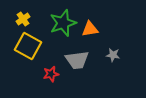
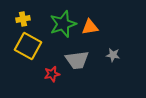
yellow cross: rotated 24 degrees clockwise
green star: moved 1 px down
orange triangle: moved 2 px up
red star: moved 1 px right
